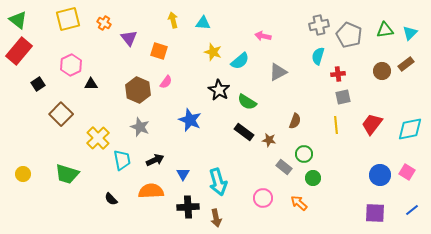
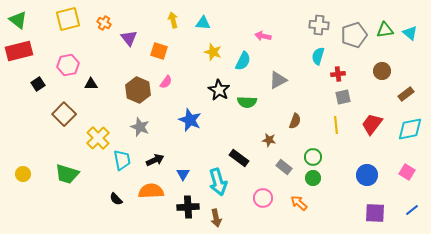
gray cross at (319, 25): rotated 18 degrees clockwise
cyan triangle at (410, 33): rotated 35 degrees counterclockwise
gray pentagon at (349, 35): moved 5 px right; rotated 30 degrees clockwise
red rectangle at (19, 51): rotated 36 degrees clockwise
cyan semicircle at (240, 61): moved 3 px right; rotated 24 degrees counterclockwise
brown rectangle at (406, 64): moved 30 px down
pink hexagon at (71, 65): moved 3 px left; rotated 15 degrees clockwise
gray triangle at (278, 72): moved 8 px down
green semicircle at (247, 102): rotated 30 degrees counterclockwise
brown square at (61, 114): moved 3 px right
black rectangle at (244, 132): moved 5 px left, 26 px down
green circle at (304, 154): moved 9 px right, 3 px down
blue circle at (380, 175): moved 13 px left
black semicircle at (111, 199): moved 5 px right
